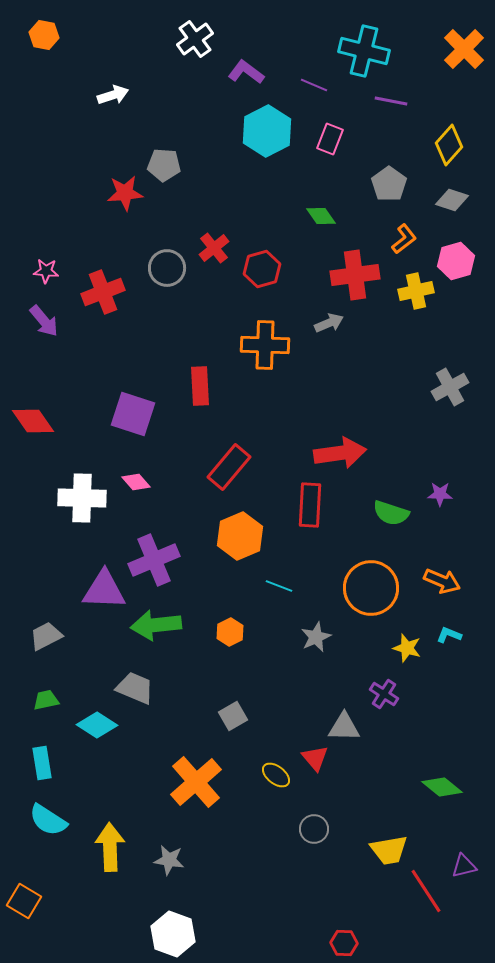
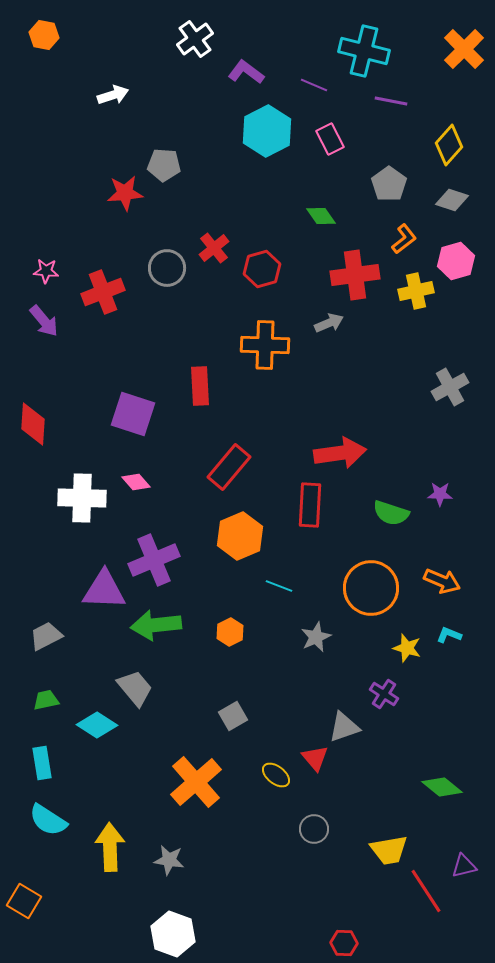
pink rectangle at (330, 139): rotated 48 degrees counterclockwise
red diamond at (33, 421): moved 3 px down; rotated 39 degrees clockwise
gray trapezoid at (135, 688): rotated 27 degrees clockwise
gray triangle at (344, 727): rotated 20 degrees counterclockwise
